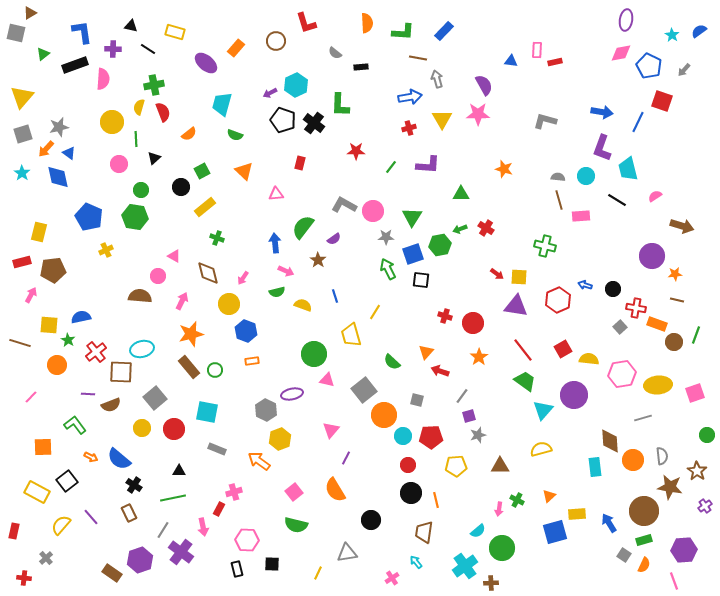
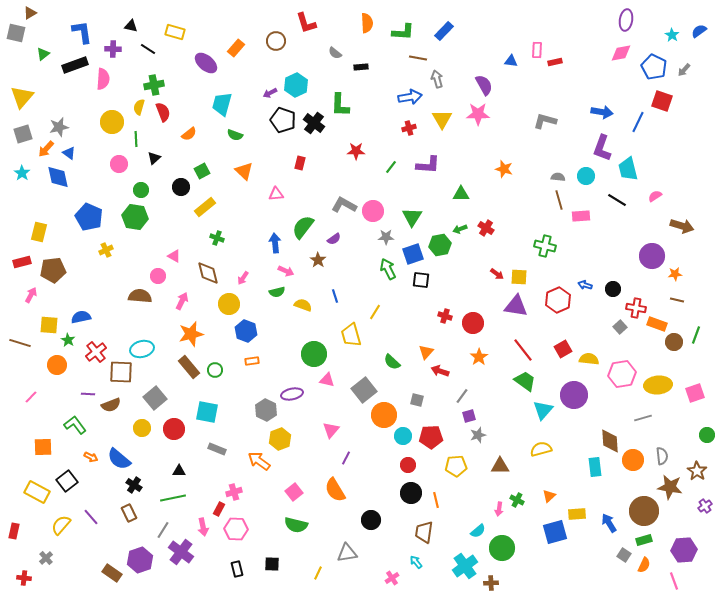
blue pentagon at (649, 66): moved 5 px right, 1 px down
pink hexagon at (247, 540): moved 11 px left, 11 px up
